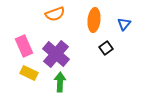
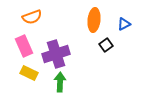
orange semicircle: moved 23 px left, 3 px down
blue triangle: rotated 24 degrees clockwise
black square: moved 3 px up
purple cross: rotated 32 degrees clockwise
